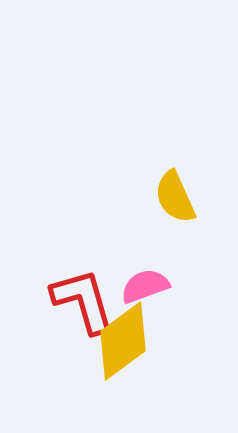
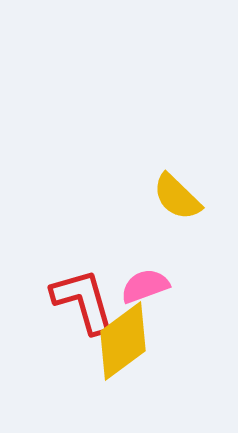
yellow semicircle: moved 2 px right; rotated 22 degrees counterclockwise
